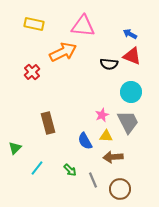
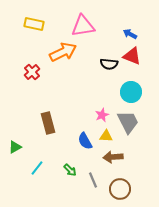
pink triangle: rotated 15 degrees counterclockwise
green triangle: moved 1 px up; rotated 16 degrees clockwise
